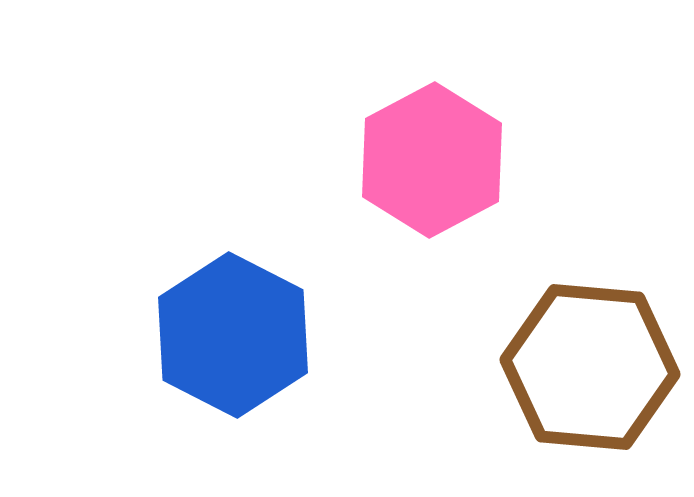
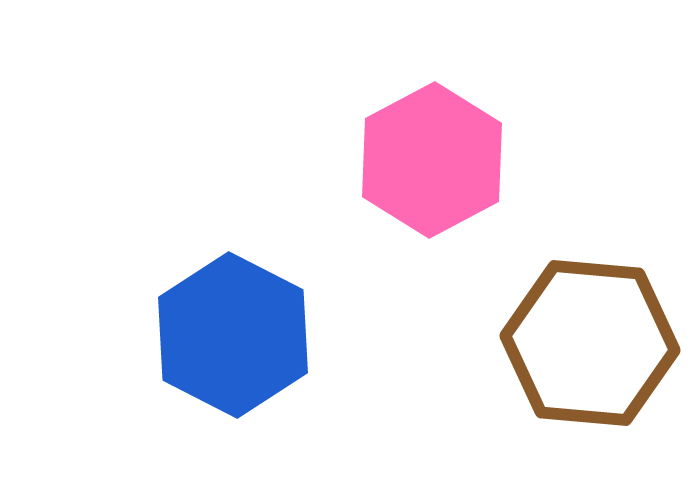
brown hexagon: moved 24 px up
